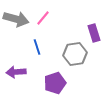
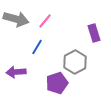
pink line: moved 2 px right, 3 px down
blue line: rotated 49 degrees clockwise
gray hexagon: moved 8 px down; rotated 20 degrees counterclockwise
purple pentagon: moved 2 px right
